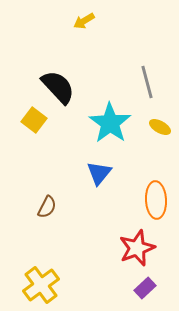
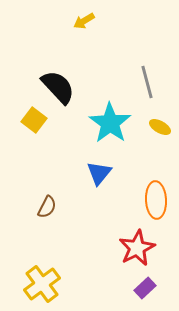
red star: rotated 6 degrees counterclockwise
yellow cross: moved 1 px right, 1 px up
